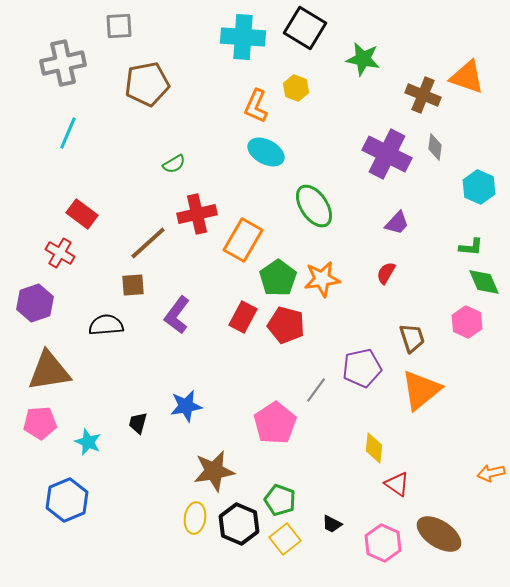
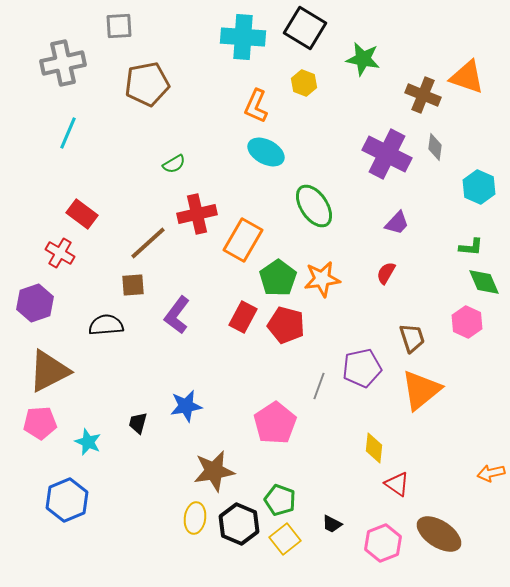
yellow hexagon at (296, 88): moved 8 px right, 5 px up
brown triangle at (49, 371): rotated 18 degrees counterclockwise
gray line at (316, 390): moved 3 px right, 4 px up; rotated 16 degrees counterclockwise
pink hexagon at (383, 543): rotated 15 degrees clockwise
